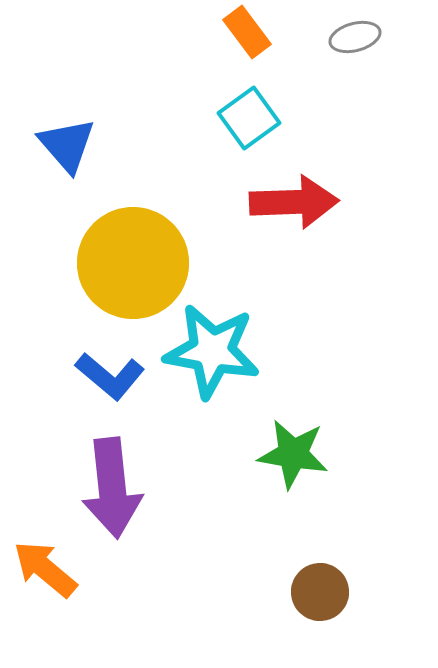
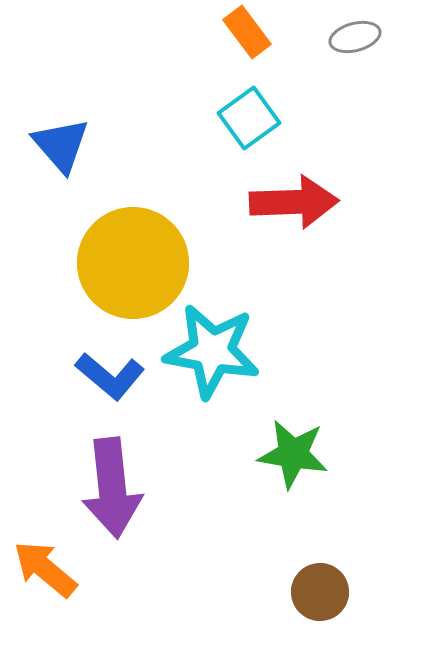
blue triangle: moved 6 px left
